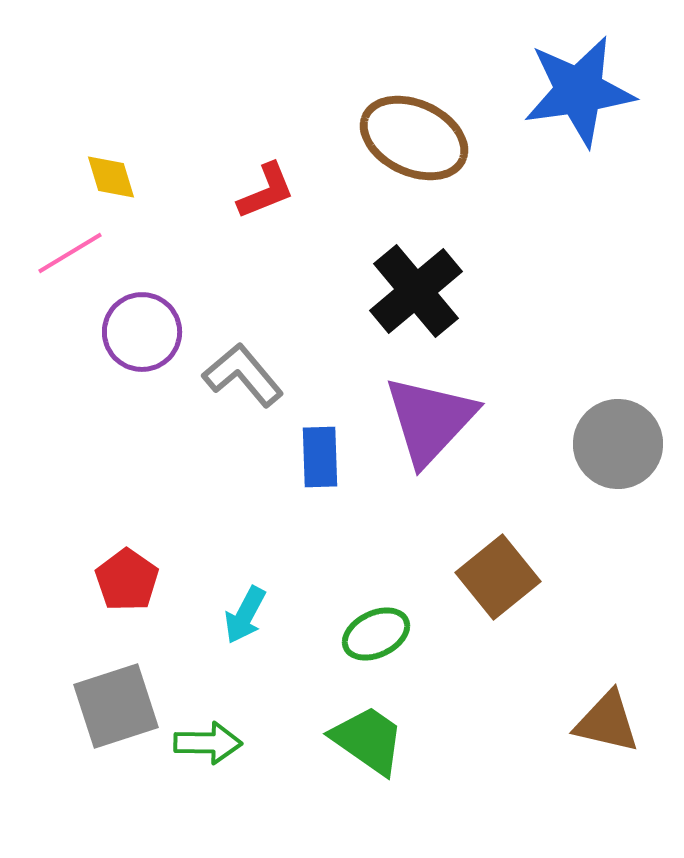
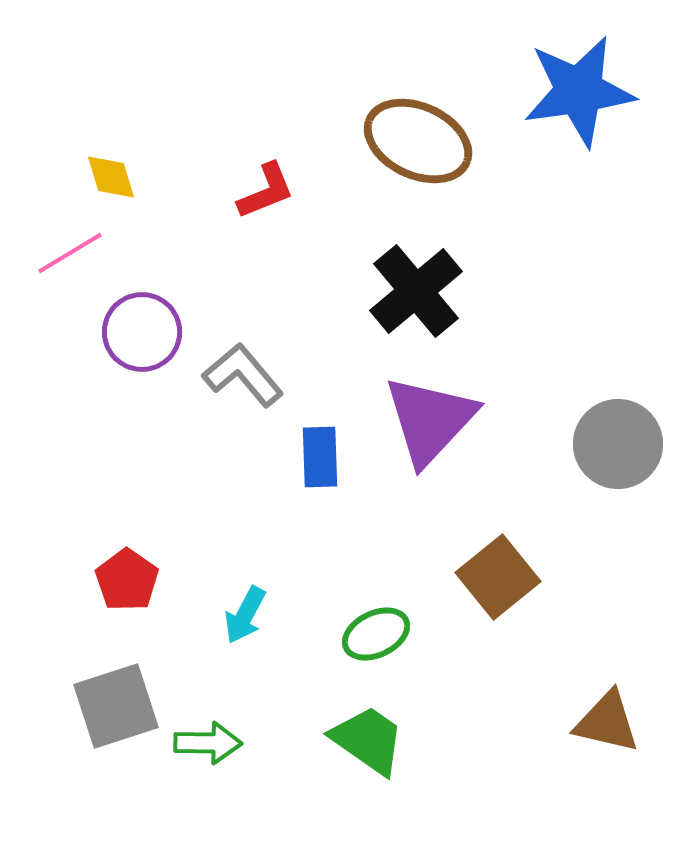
brown ellipse: moved 4 px right, 3 px down
